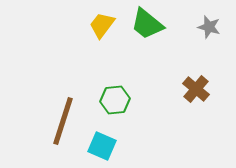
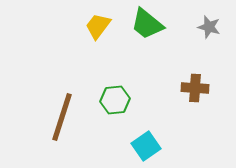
yellow trapezoid: moved 4 px left, 1 px down
brown cross: moved 1 px left, 1 px up; rotated 36 degrees counterclockwise
brown line: moved 1 px left, 4 px up
cyan square: moved 44 px right; rotated 32 degrees clockwise
